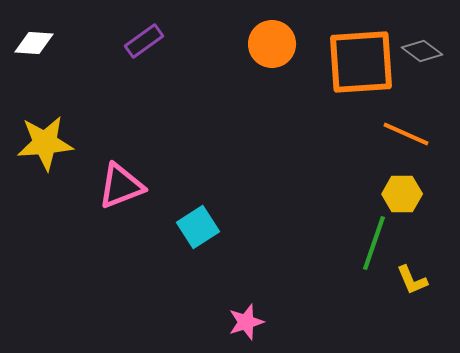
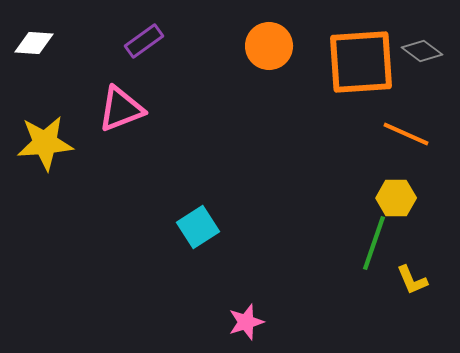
orange circle: moved 3 px left, 2 px down
pink triangle: moved 77 px up
yellow hexagon: moved 6 px left, 4 px down
